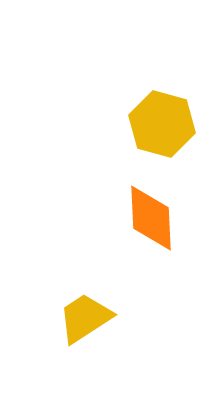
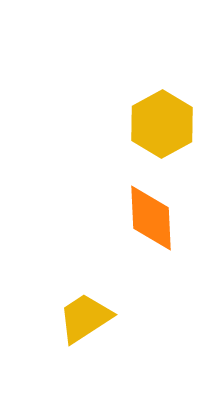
yellow hexagon: rotated 16 degrees clockwise
